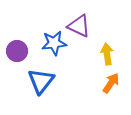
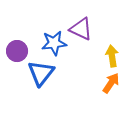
purple triangle: moved 2 px right, 3 px down
yellow arrow: moved 5 px right, 2 px down
blue triangle: moved 8 px up
